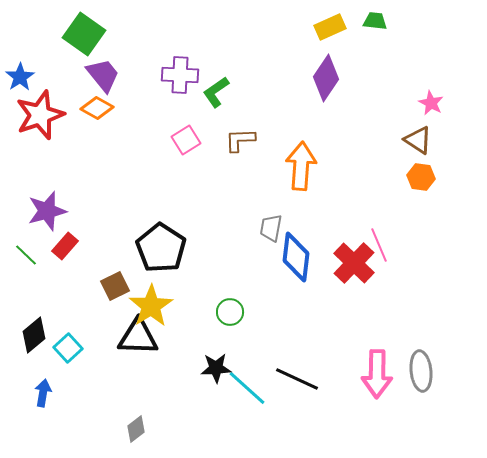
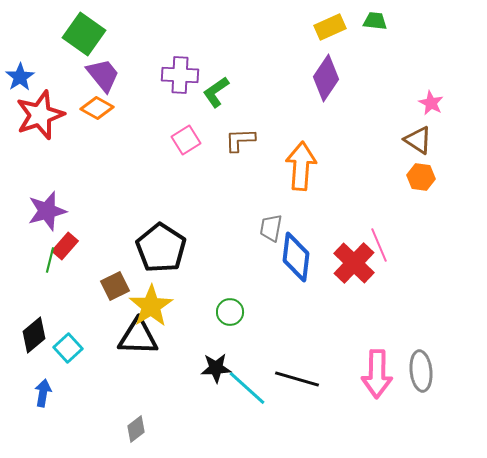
green line: moved 24 px right, 5 px down; rotated 60 degrees clockwise
black line: rotated 9 degrees counterclockwise
